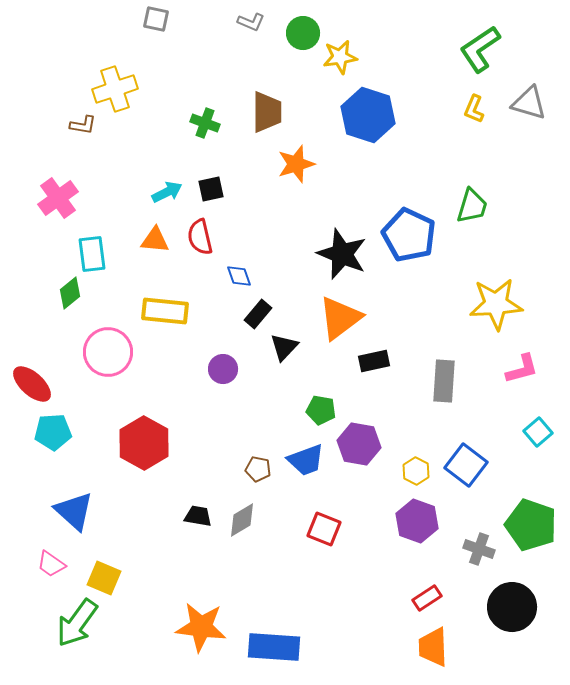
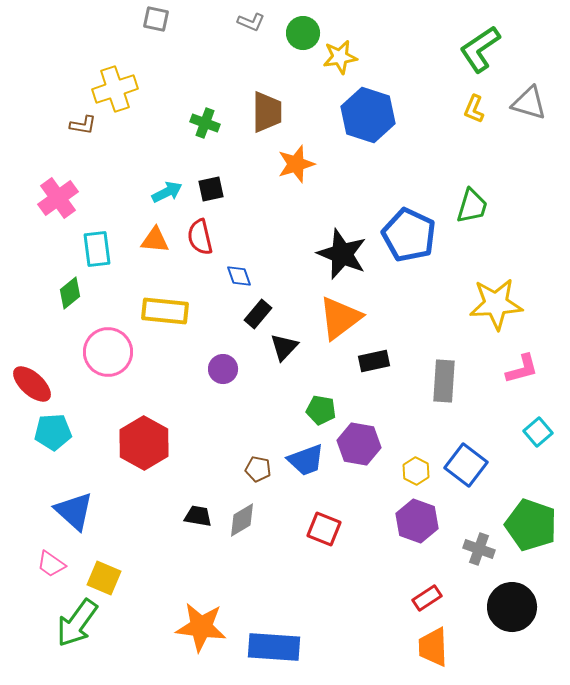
cyan rectangle at (92, 254): moved 5 px right, 5 px up
